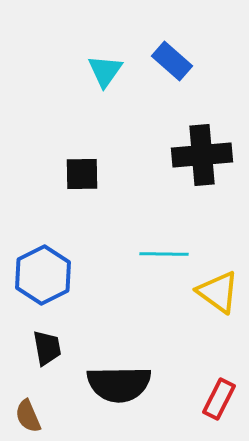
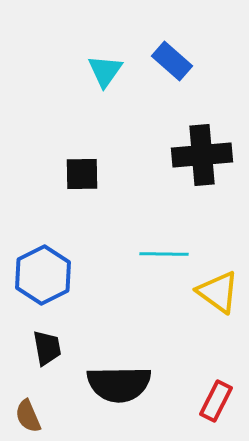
red rectangle: moved 3 px left, 2 px down
